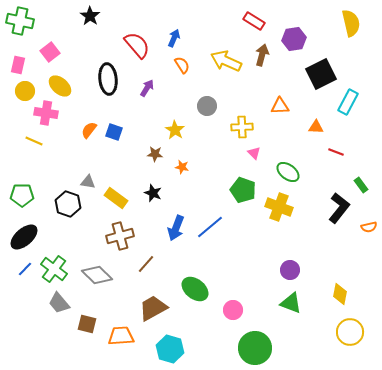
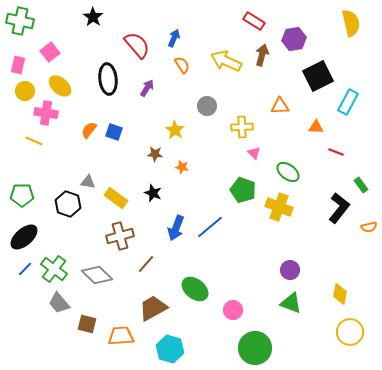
black star at (90, 16): moved 3 px right, 1 px down
black square at (321, 74): moved 3 px left, 2 px down
